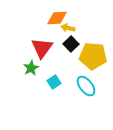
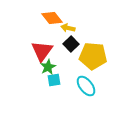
orange diamond: moved 5 px left; rotated 55 degrees clockwise
red triangle: moved 3 px down
green star: moved 17 px right, 1 px up
cyan square: moved 2 px up; rotated 24 degrees clockwise
